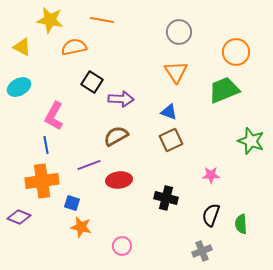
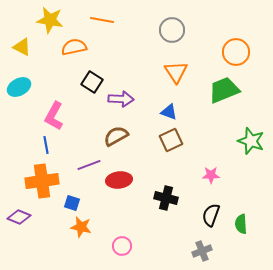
gray circle: moved 7 px left, 2 px up
